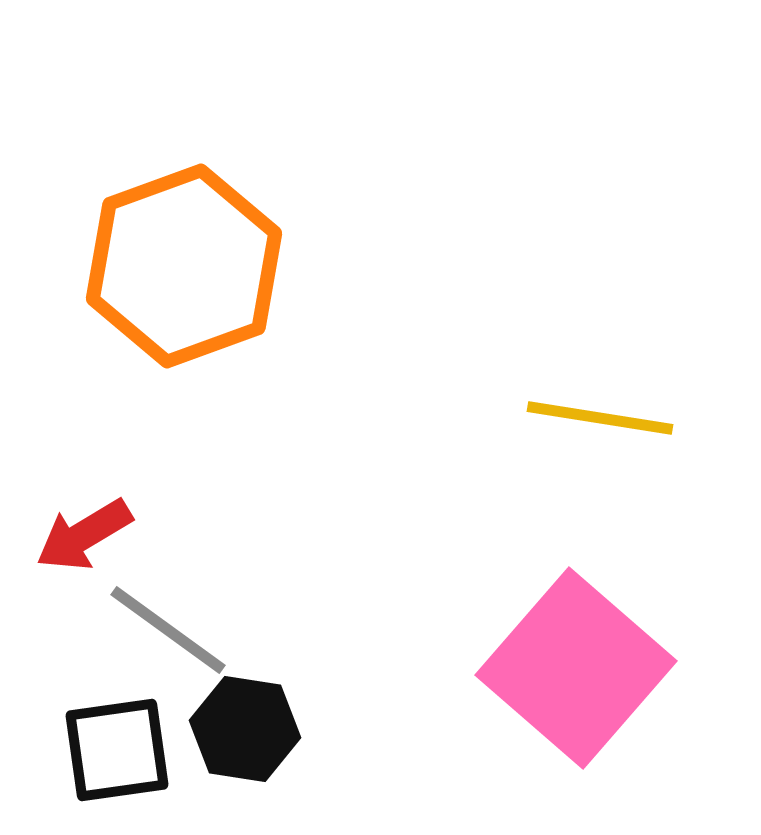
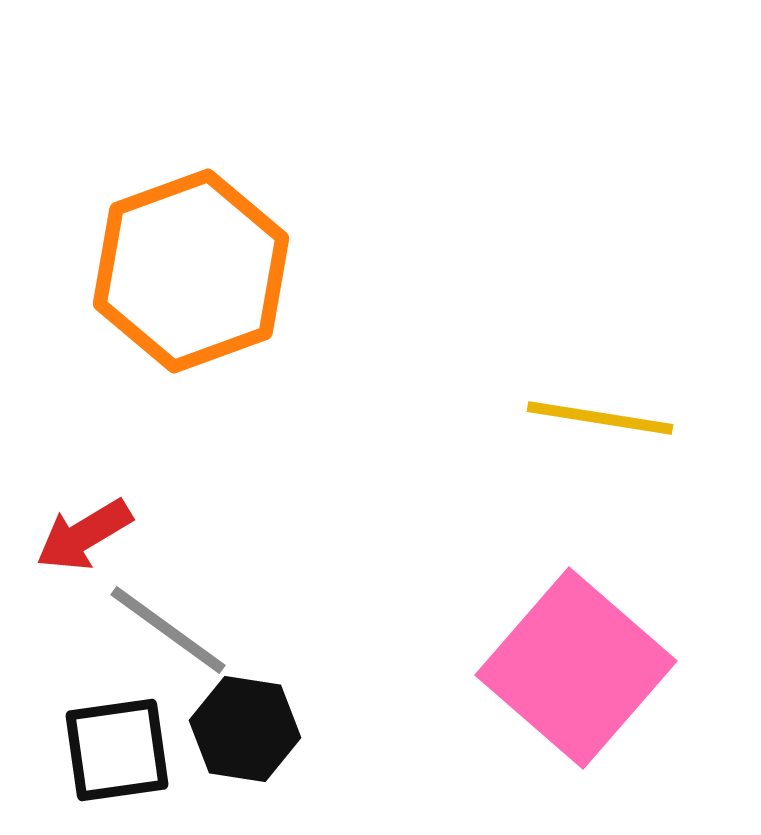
orange hexagon: moved 7 px right, 5 px down
